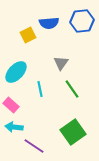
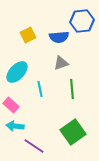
blue semicircle: moved 10 px right, 14 px down
gray triangle: rotated 35 degrees clockwise
cyan ellipse: moved 1 px right
green line: rotated 30 degrees clockwise
cyan arrow: moved 1 px right, 1 px up
